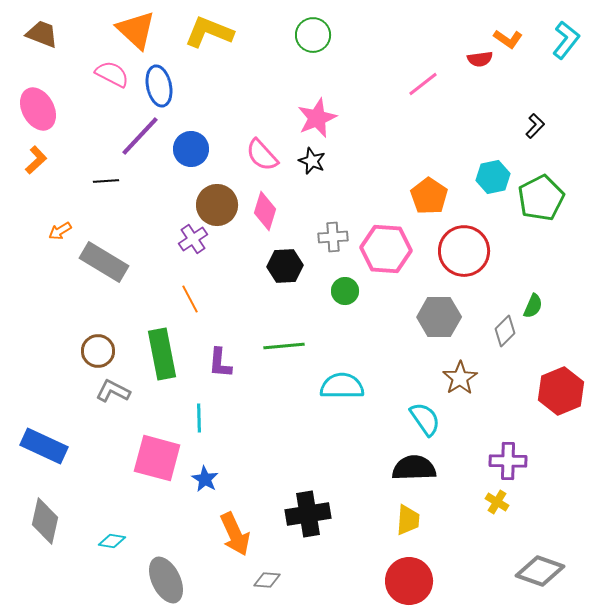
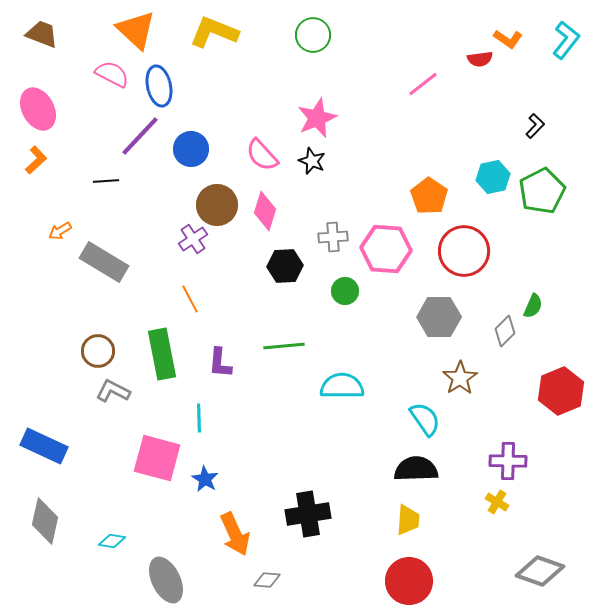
yellow L-shape at (209, 32): moved 5 px right
green pentagon at (541, 198): moved 1 px right, 7 px up
black semicircle at (414, 468): moved 2 px right, 1 px down
